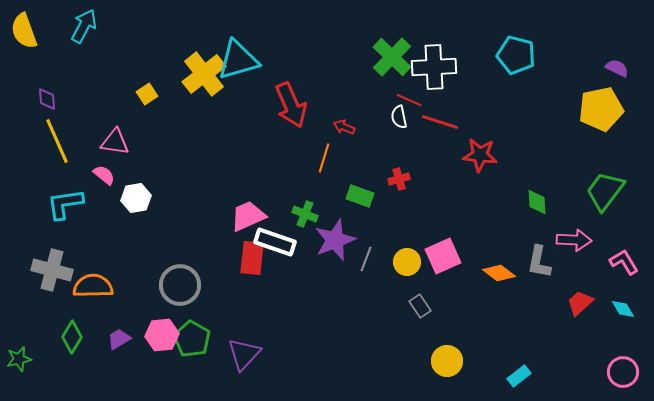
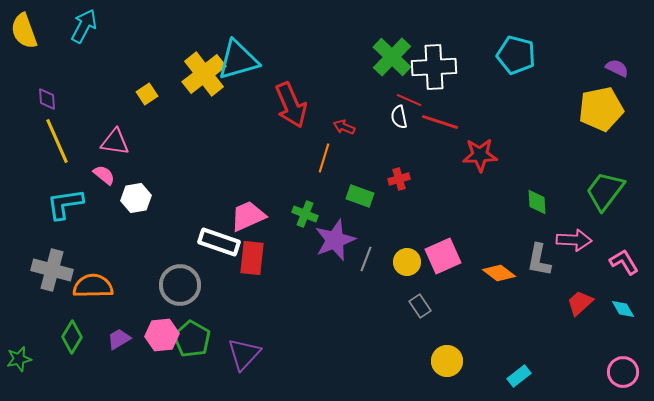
red star at (480, 155): rotated 8 degrees counterclockwise
white rectangle at (275, 242): moved 56 px left
gray L-shape at (539, 262): moved 2 px up
